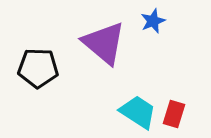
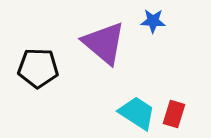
blue star: rotated 25 degrees clockwise
cyan trapezoid: moved 1 px left, 1 px down
